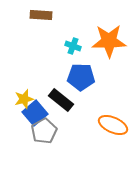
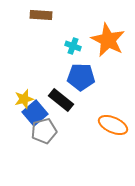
orange star: moved 1 px left, 1 px up; rotated 28 degrees clockwise
gray pentagon: rotated 15 degrees clockwise
